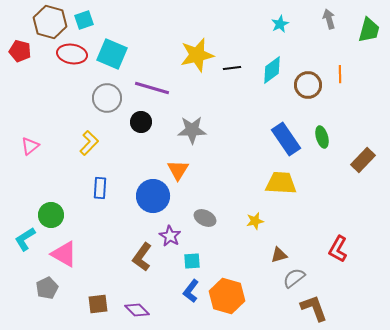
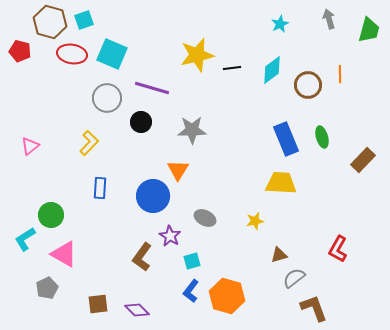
blue rectangle at (286, 139): rotated 12 degrees clockwise
cyan square at (192, 261): rotated 12 degrees counterclockwise
